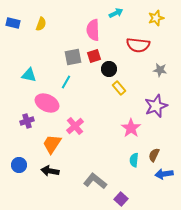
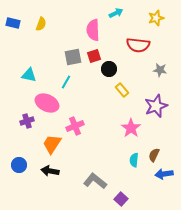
yellow rectangle: moved 3 px right, 2 px down
pink cross: rotated 18 degrees clockwise
